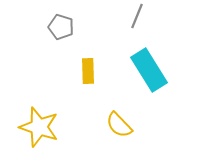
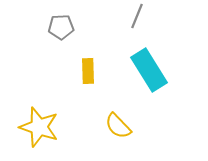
gray pentagon: rotated 20 degrees counterclockwise
yellow semicircle: moved 1 px left, 1 px down
